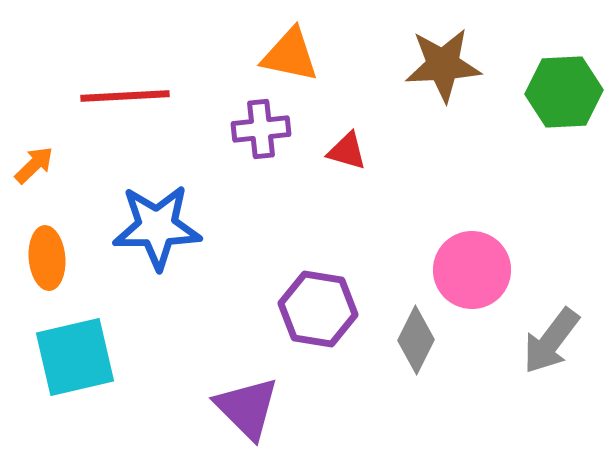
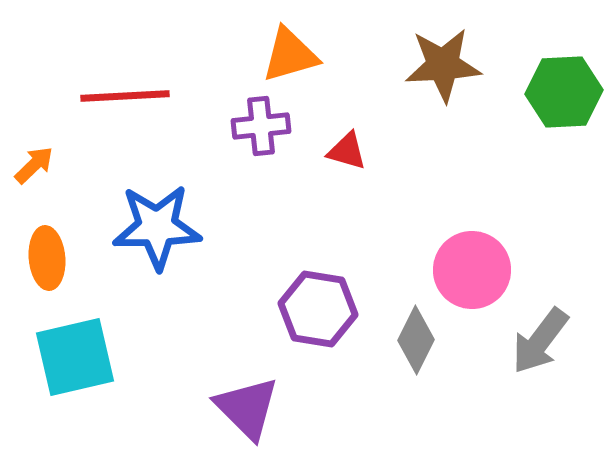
orange triangle: rotated 28 degrees counterclockwise
purple cross: moved 3 px up
gray arrow: moved 11 px left
